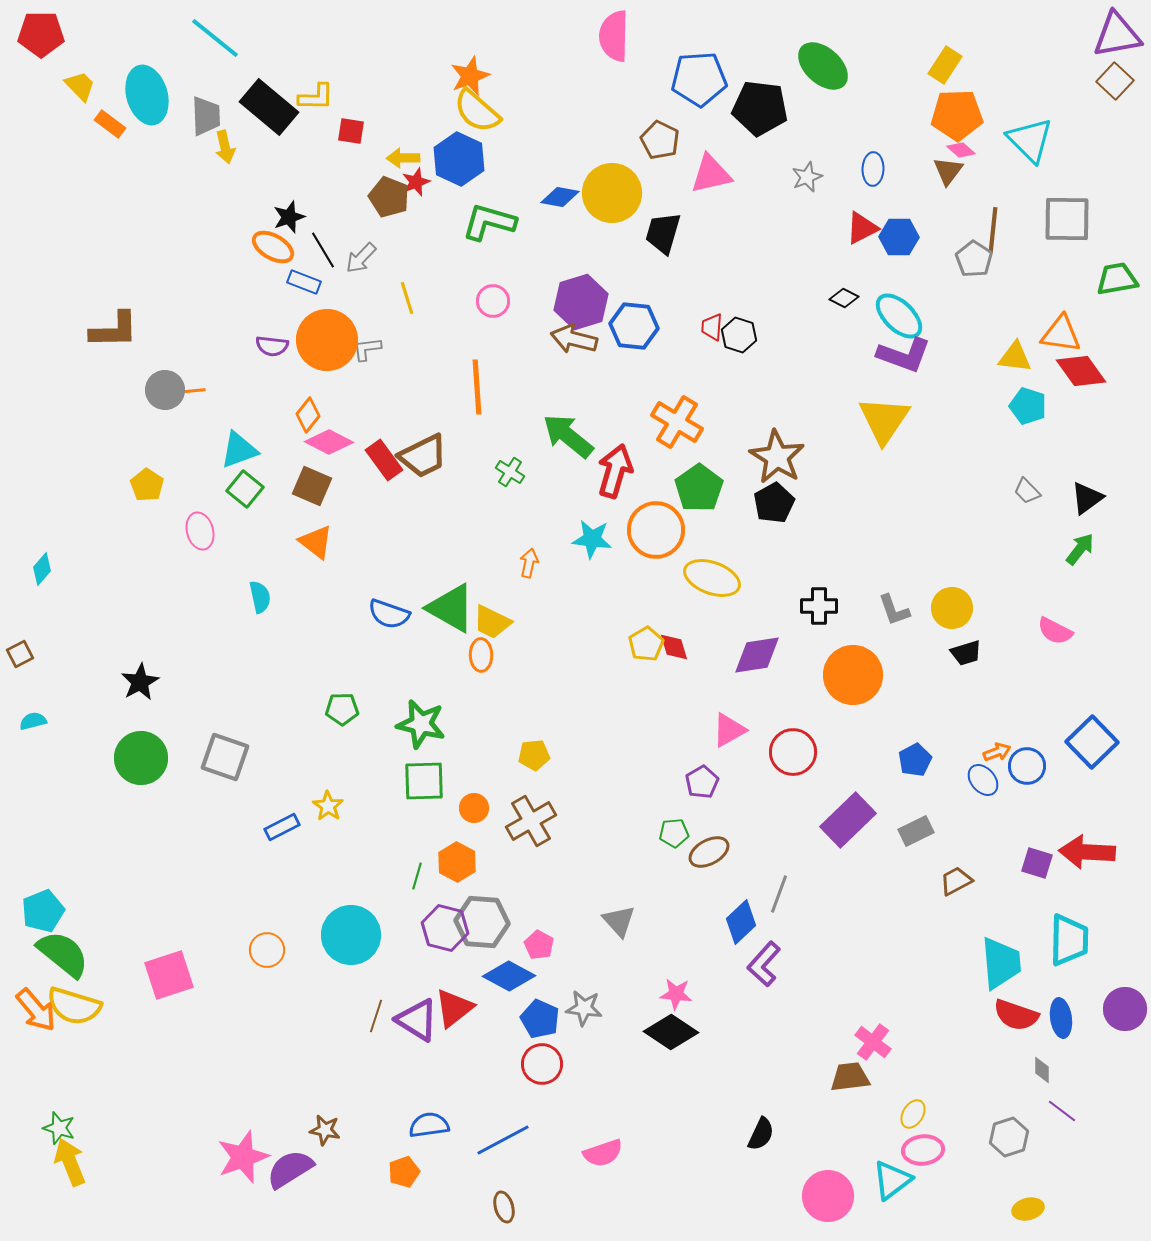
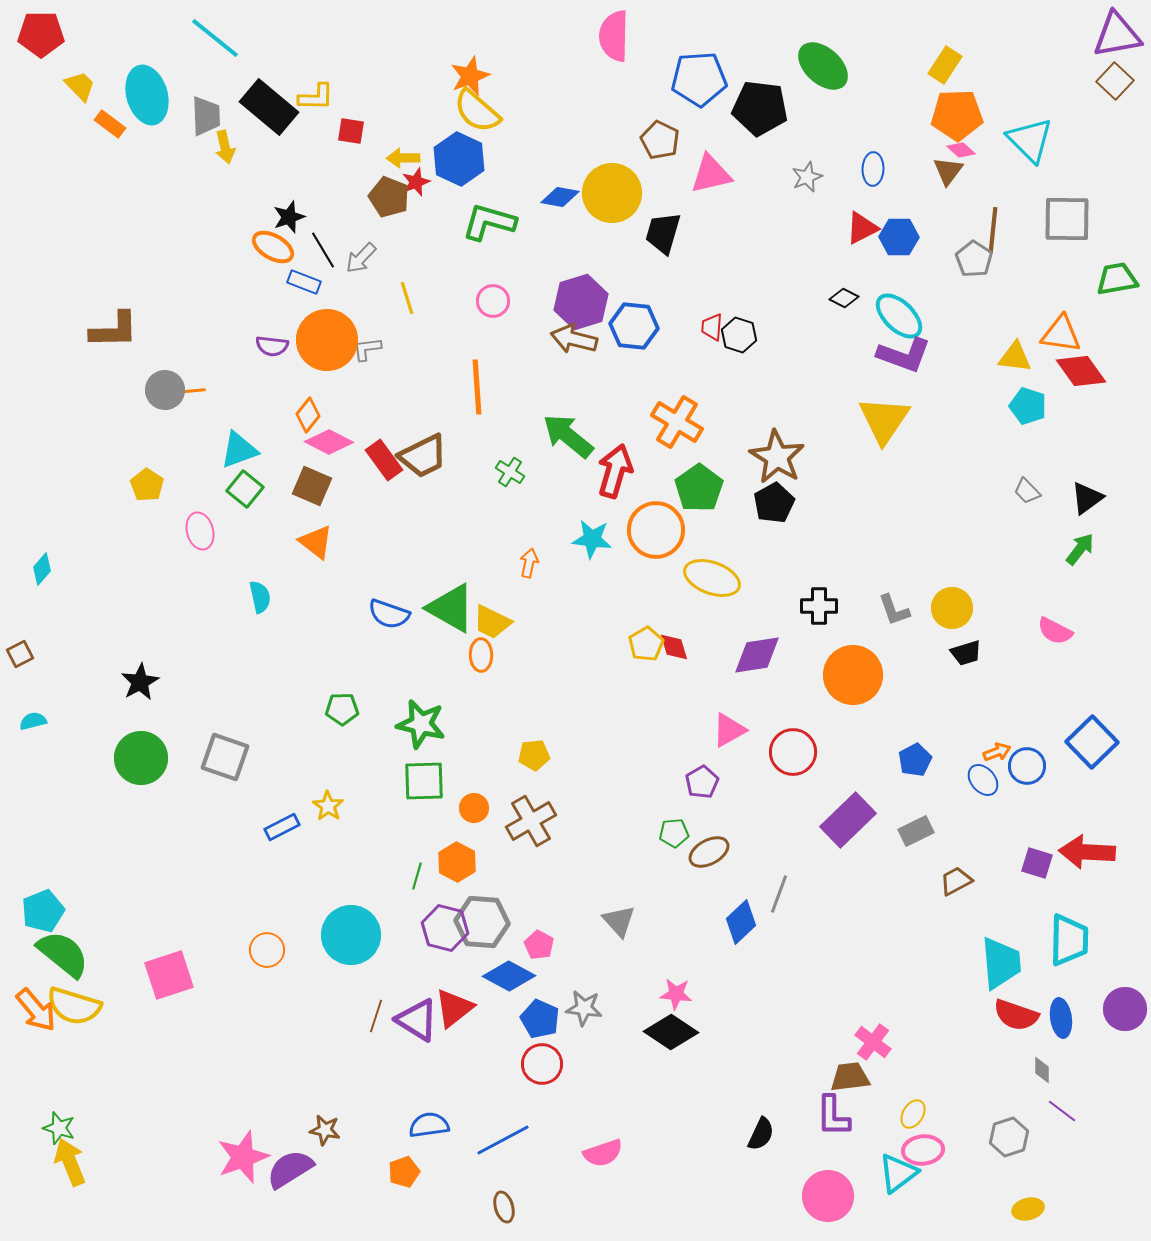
purple L-shape at (764, 964): moved 69 px right, 152 px down; rotated 42 degrees counterclockwise
cyan triangle at (892, 1180): moved 6 px right, 7 px up
